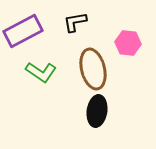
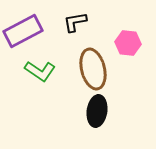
green L-shape: moved 1 px left, 1 px up
